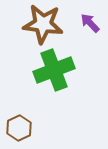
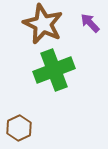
brown star: rotated 18 degrees clockwise
